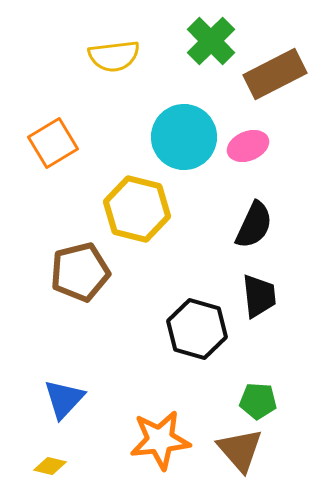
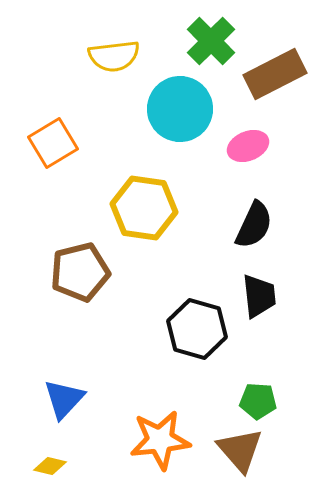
cyan circle: moved 4 px left, 28 px up
yellow hexagon: moved 7 px right, 1 px up; rotated 6 degrees counterclockwise
